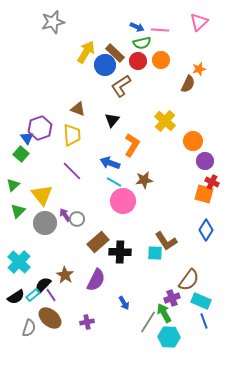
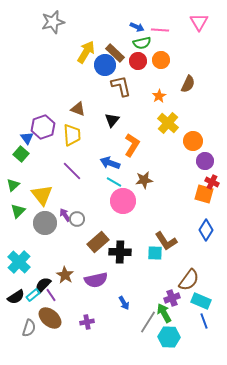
pink triangle at (199, 22): rotated 18 degrees counterclockwise
orange star at (199, 69): moved 40 px left, 27 px down; rotated 16 degrees counterclockwise
brown L-shape at (121, 86): rotated 110 degrees clockwise
yellow cross at (165, 121): moved 3 px right, 2 px down
purple hexagon at (40, 128): moved 3 px right, 1 px up
purple semicircle at (96, 280): rotated 50 degrees clockwise
